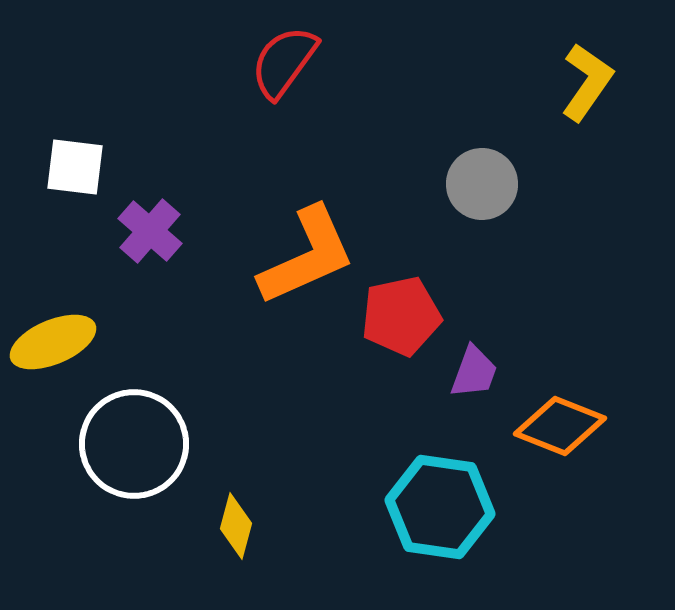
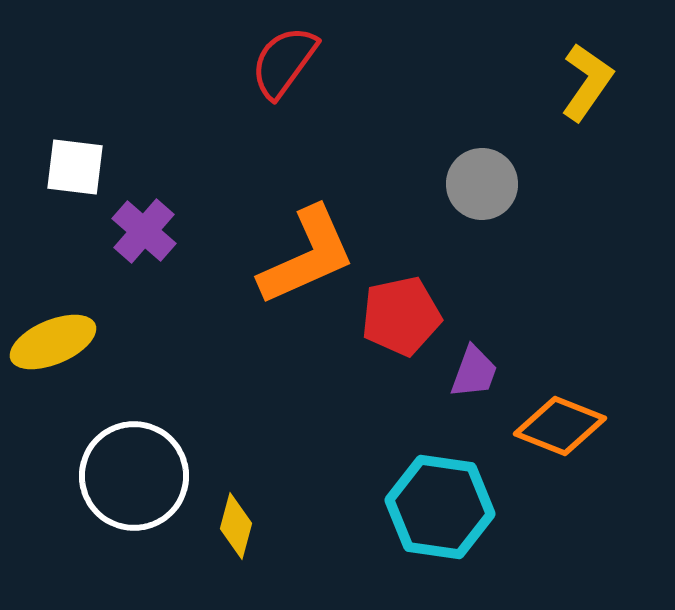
purple cross: moved 6 px left
white circle: moved 32 px down
